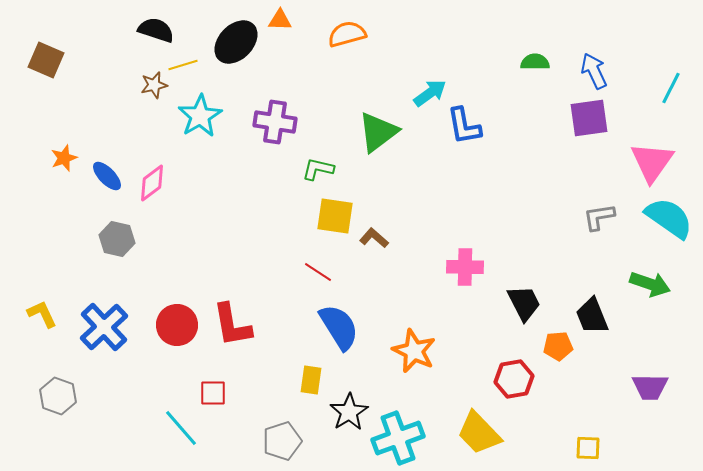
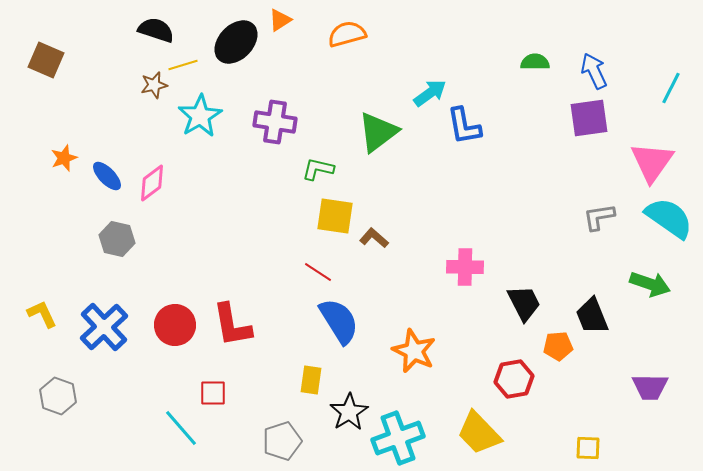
orange triangle at (280, 20): rotated 35 degrees counterclockwise
red circle at (177, 325): moved 2 px left
blue semicircle at (339, 327): moved 6 px up
